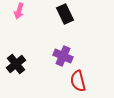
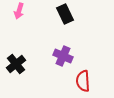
red semicircle: moved 5 px right; rotated 10 degrees clockwise
